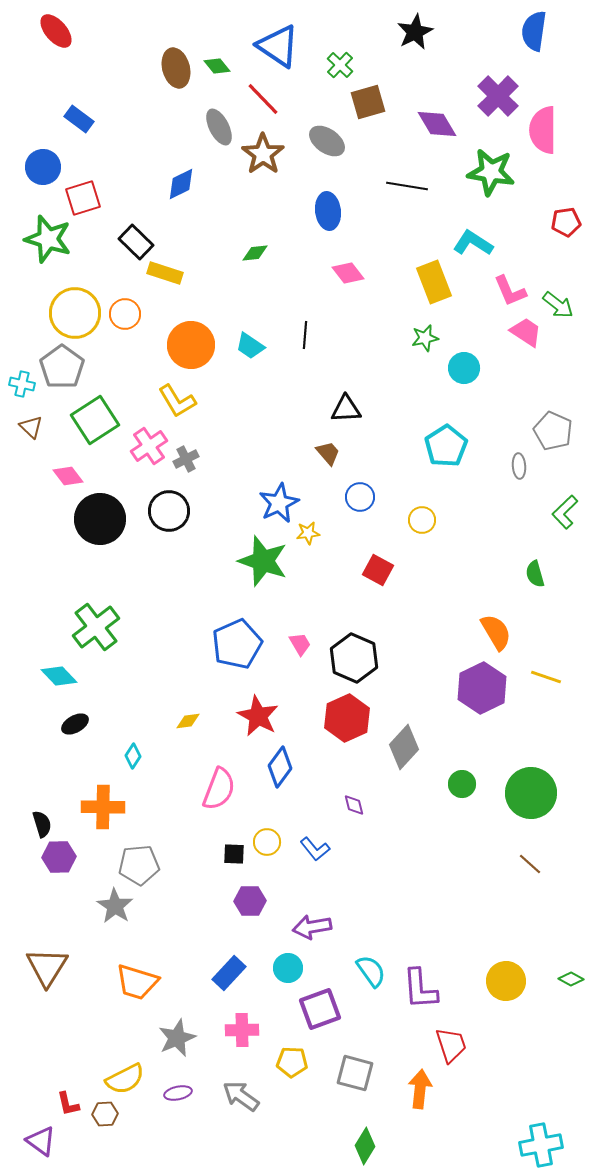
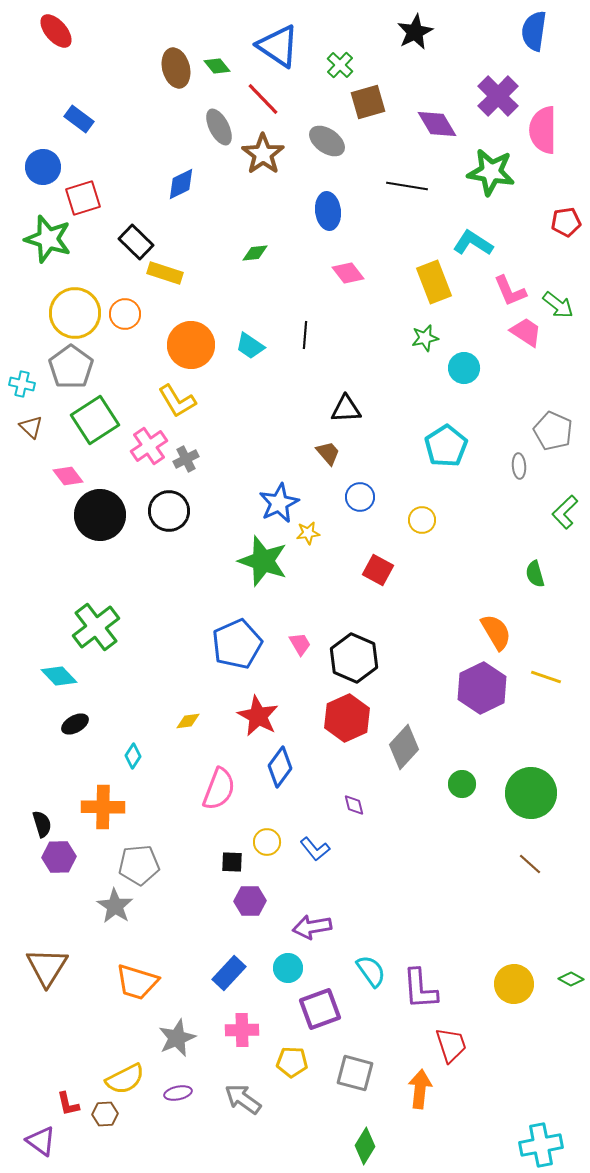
gray pentagon at (62, 367): moved 9 px right
black circle at (100, 519): moved 4 px up
black square at (234, 854): moved 2 px left, 8 px down
yellow circle at (506, 981): moved 8 px right, 3 px down
gray arrow at (241, 1096): moved 2 px right, 3 px down
